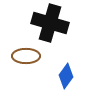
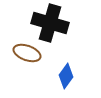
brown ellipse: moved 1 px right, 3 px up; rotated 20 degrees clockwise
